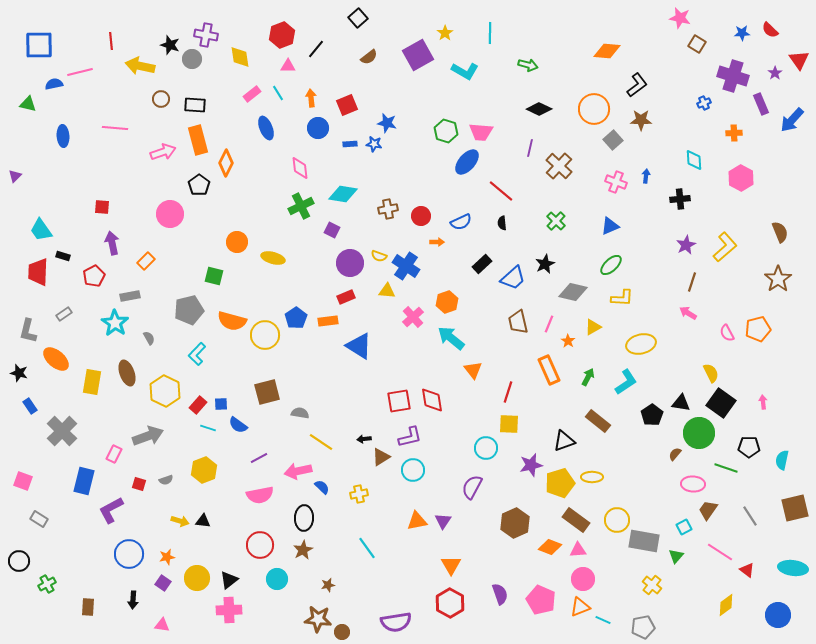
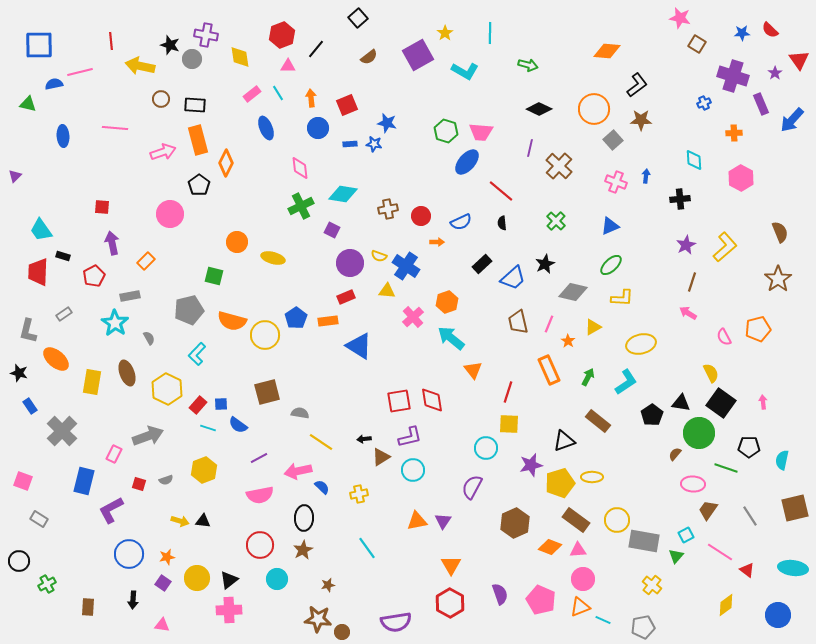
pink semicircle at (727, 333): moved 3 px left, 4 px down
yellow hexagon at (165, 391): moved 2 px right, 2 px up
cyan square at (684, 527): moved 2 px right, 8 px down
